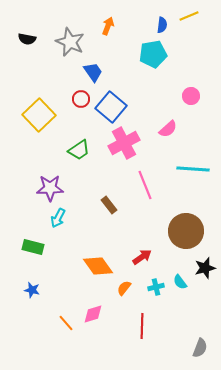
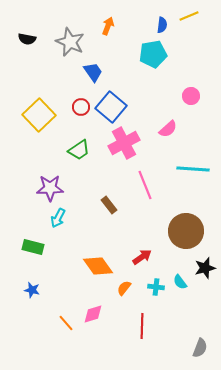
red circle: moved 8 px down
cyan cross: rotated 21 degrees clockwise
